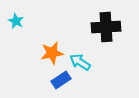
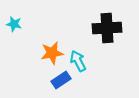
cyan star: moved 2 px left, 3 px down; rotated 14 degrees counterclockwise
black cross: moved 1 px right, 1 px down
cyan arrow: moved 2 px left, 1 px up; rotated 30 degrees clockwise
